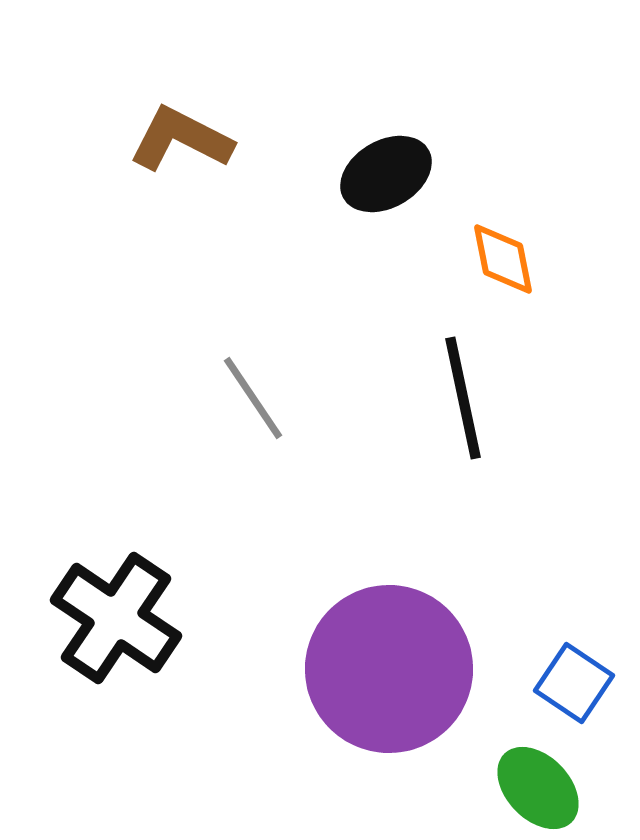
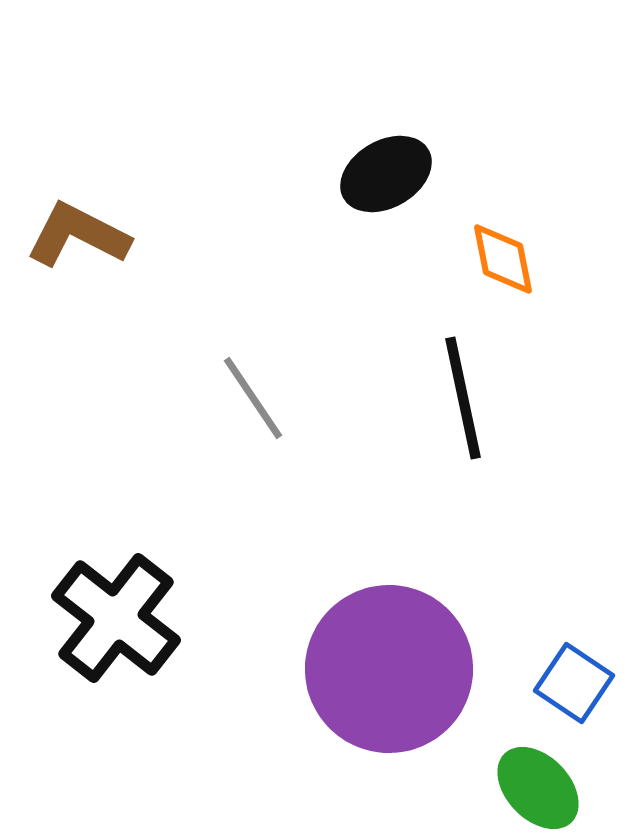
brown L-shape: moved 103 px left, 96 px down
black cross: rotated 4 degrees clockwise
